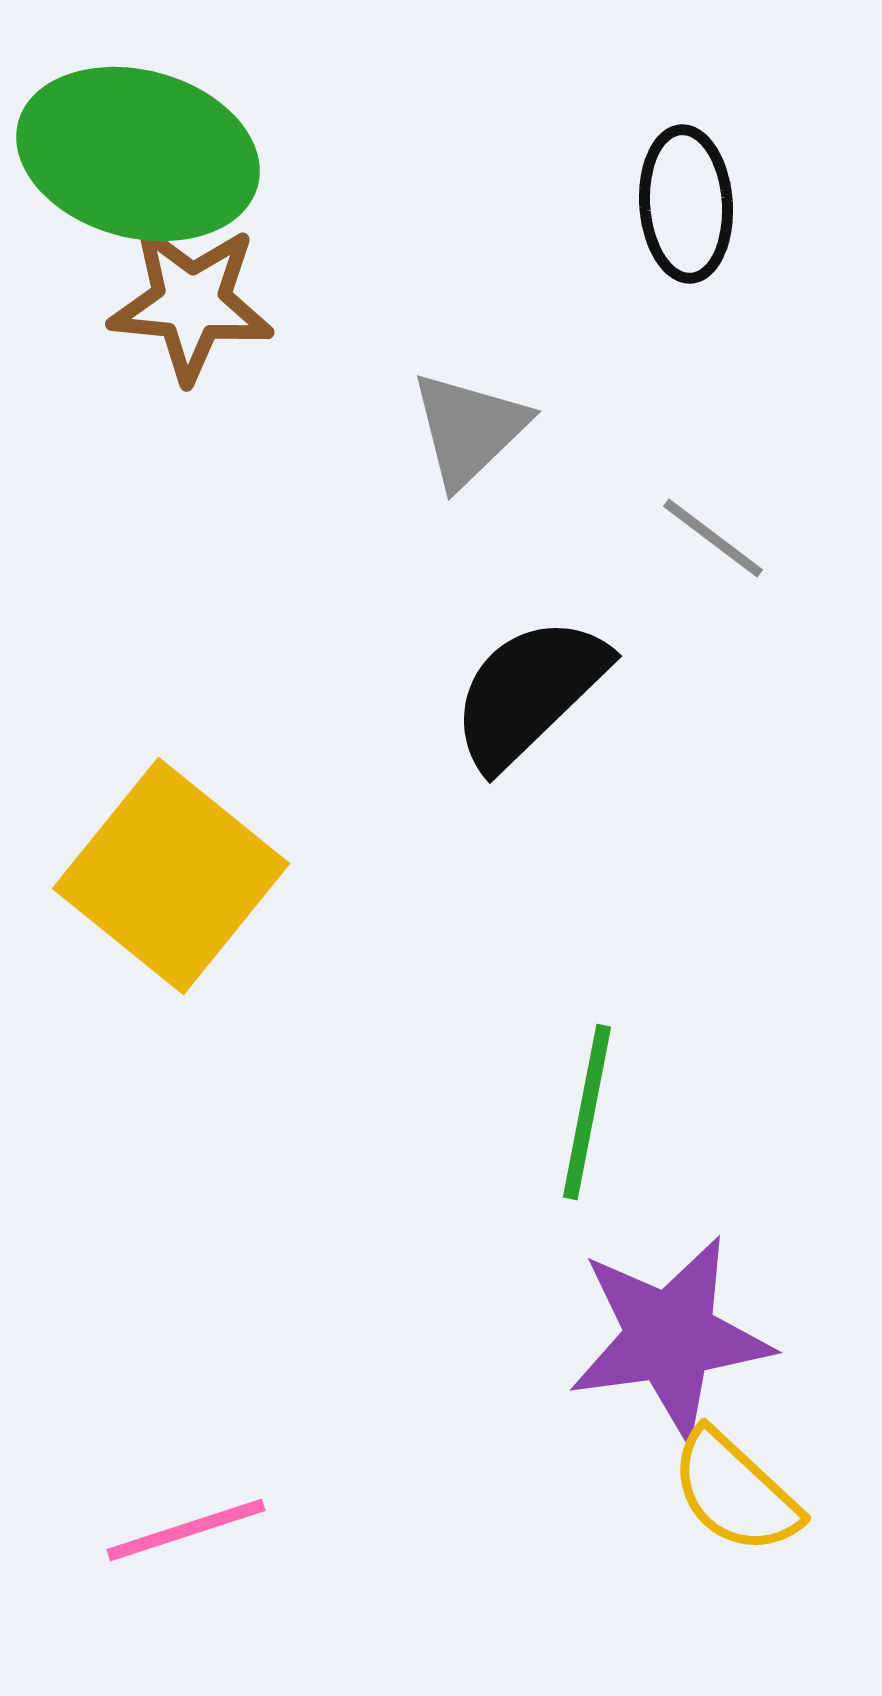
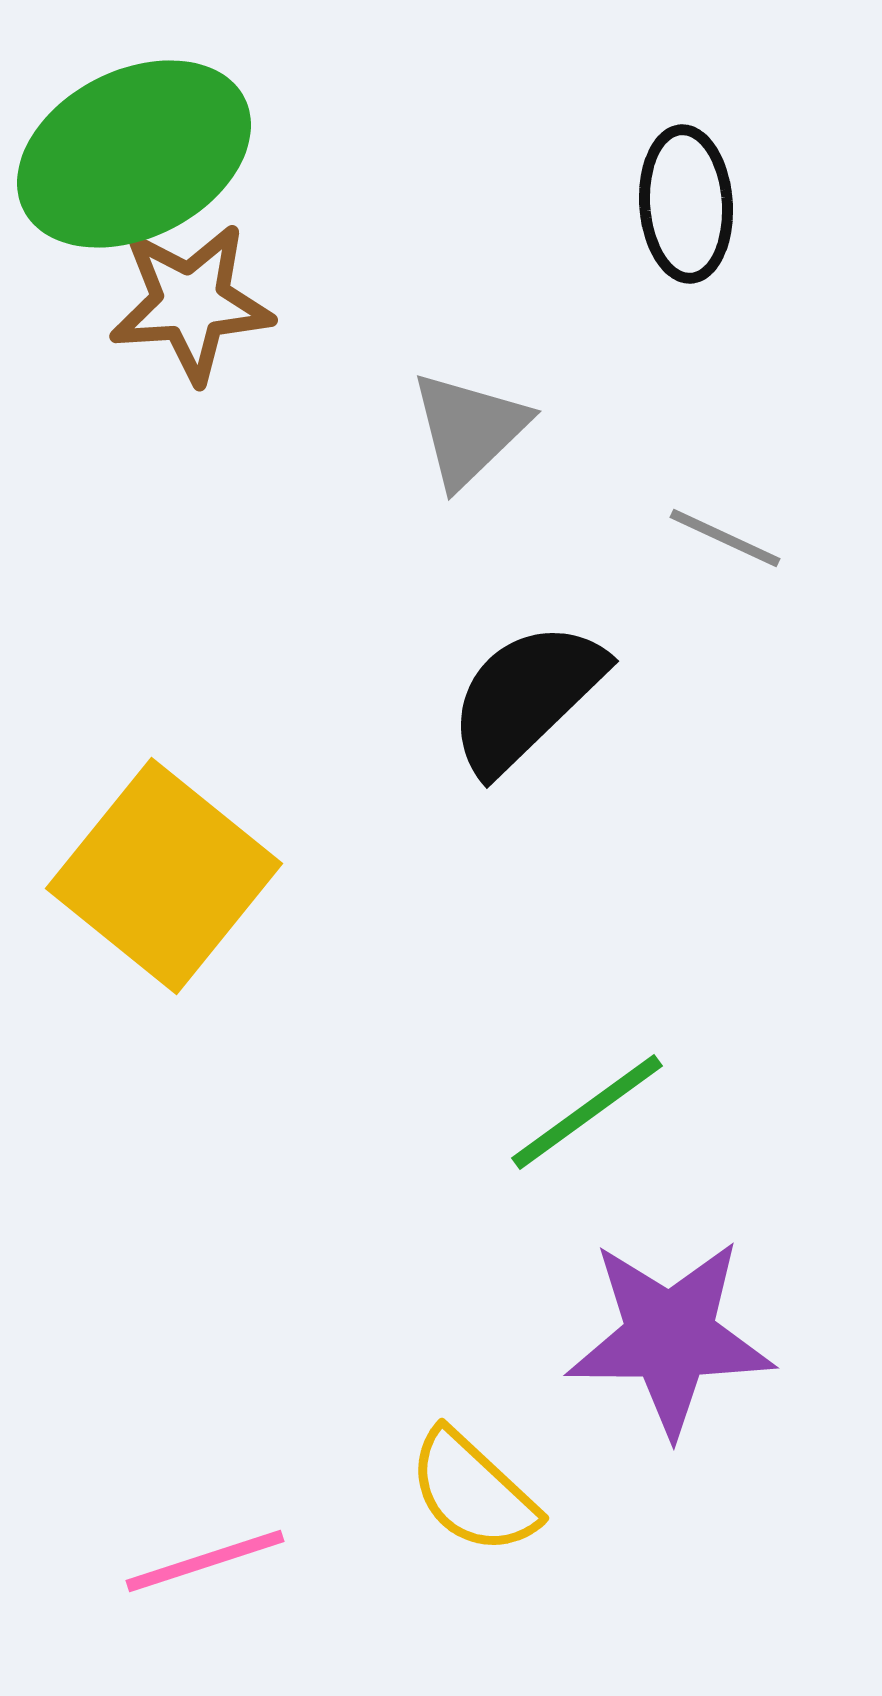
green ellipse: moved 4 px left; rotated 42 degrees counterclockwise
brown star: rotated 9 degrees counterclockwise
gray line: moved 12 px right; rotated 12 degrees counterclockwise
black semicircle: moved 3 px left, 5 px down
yellow square: moved 7 px left
green line: rotated 43 degrees clockwise
purple star: rotated 8 degrees clockwise
yellow semicircle: moved 262 px left
pink line: moved 19 px right, 31 px down
